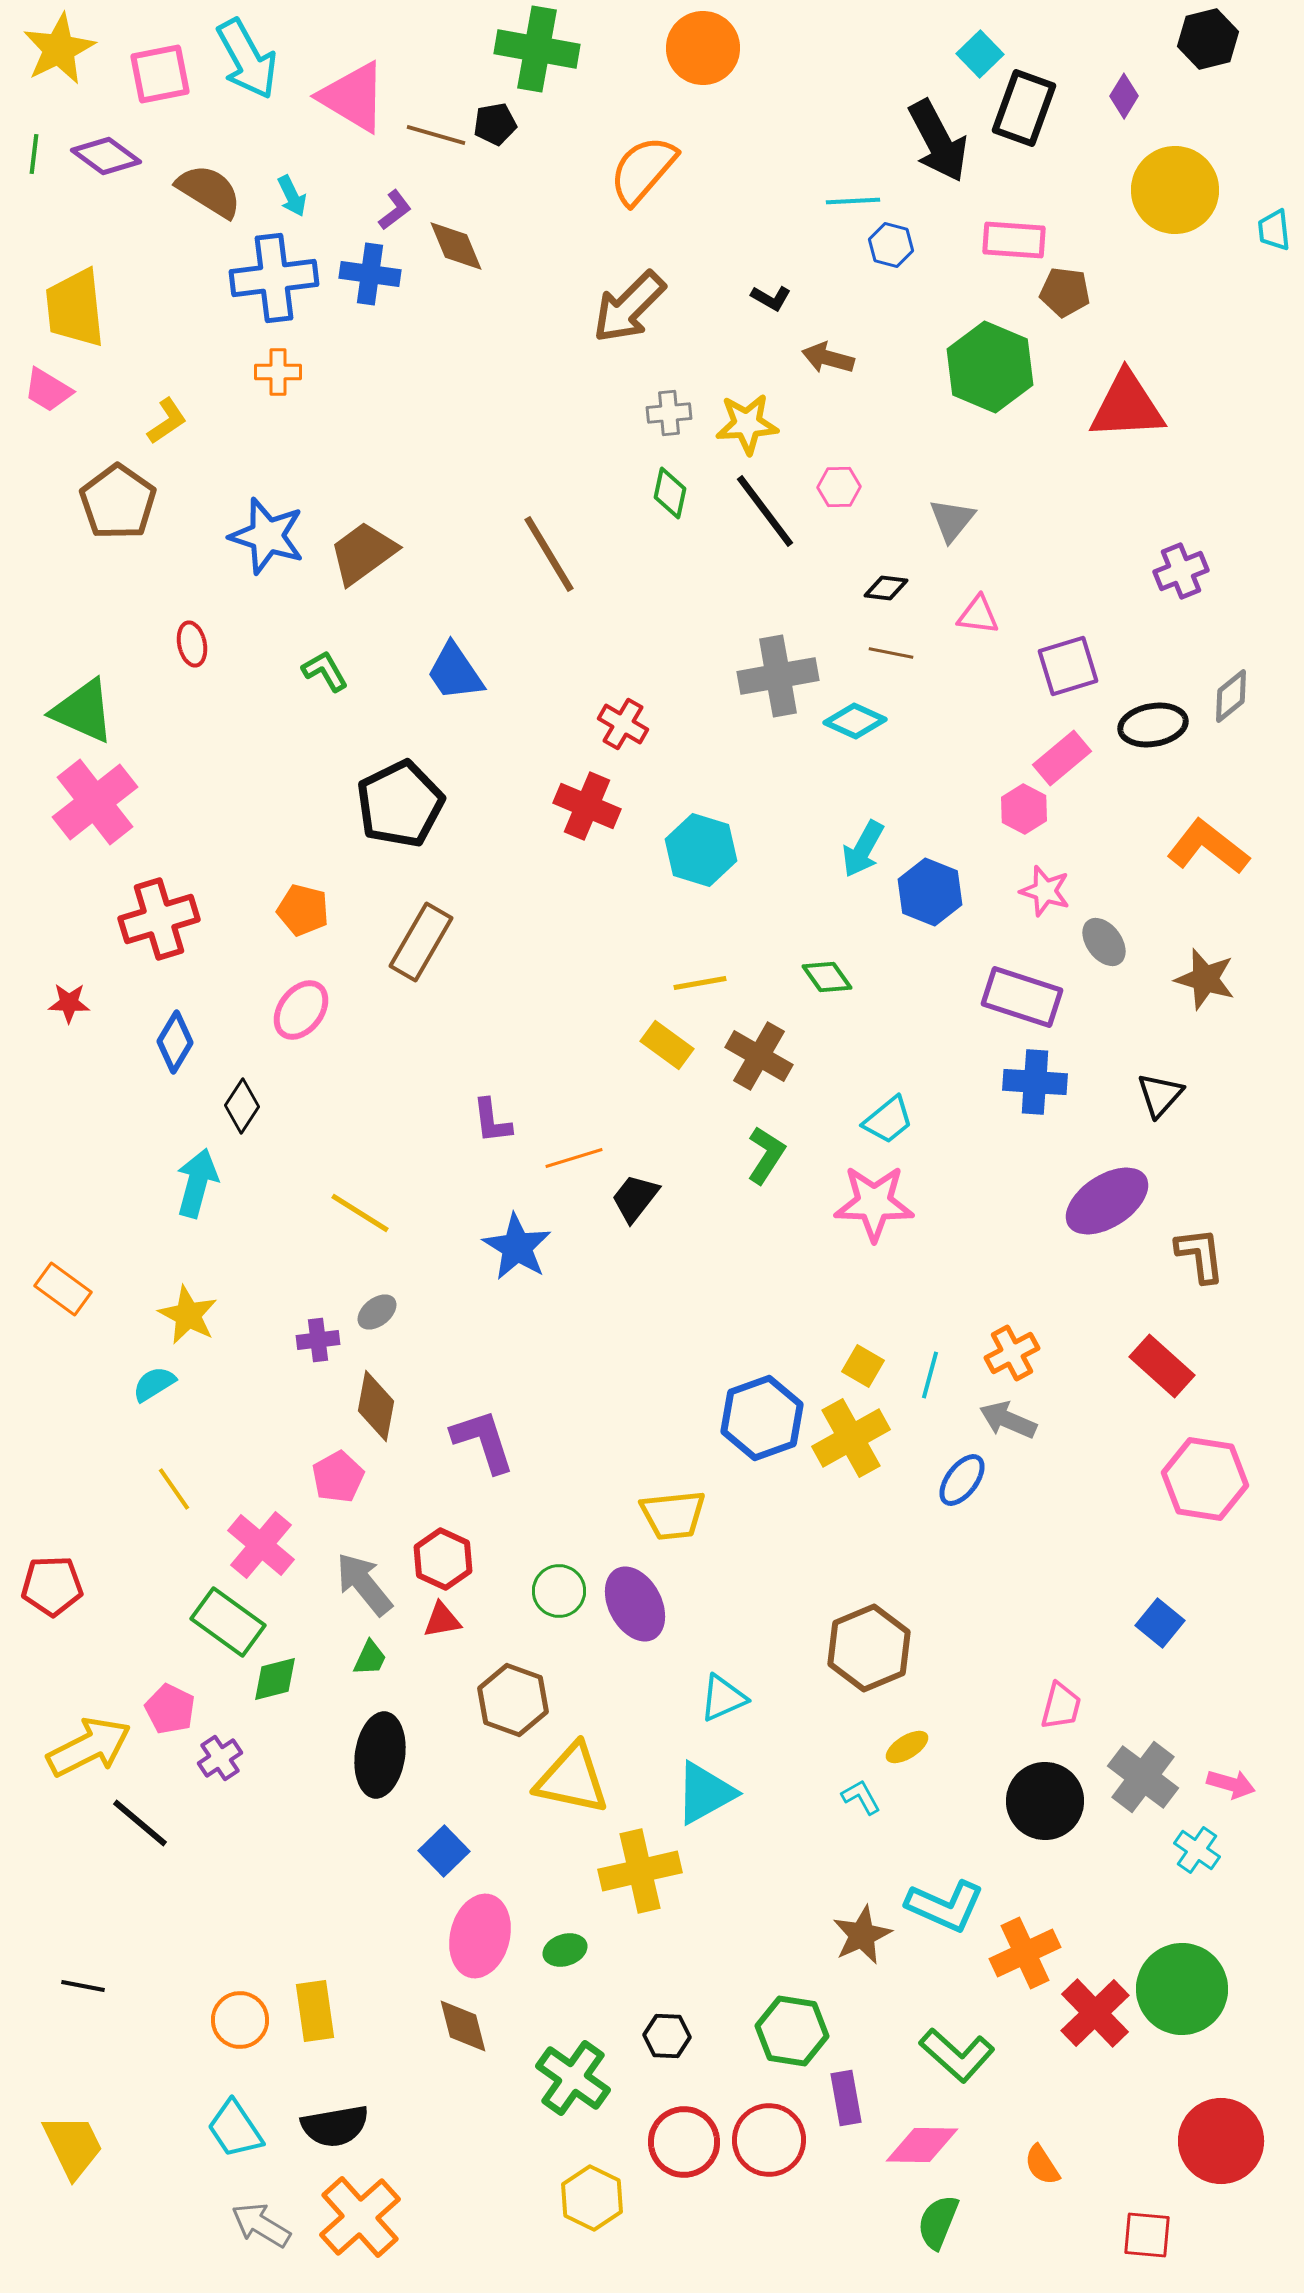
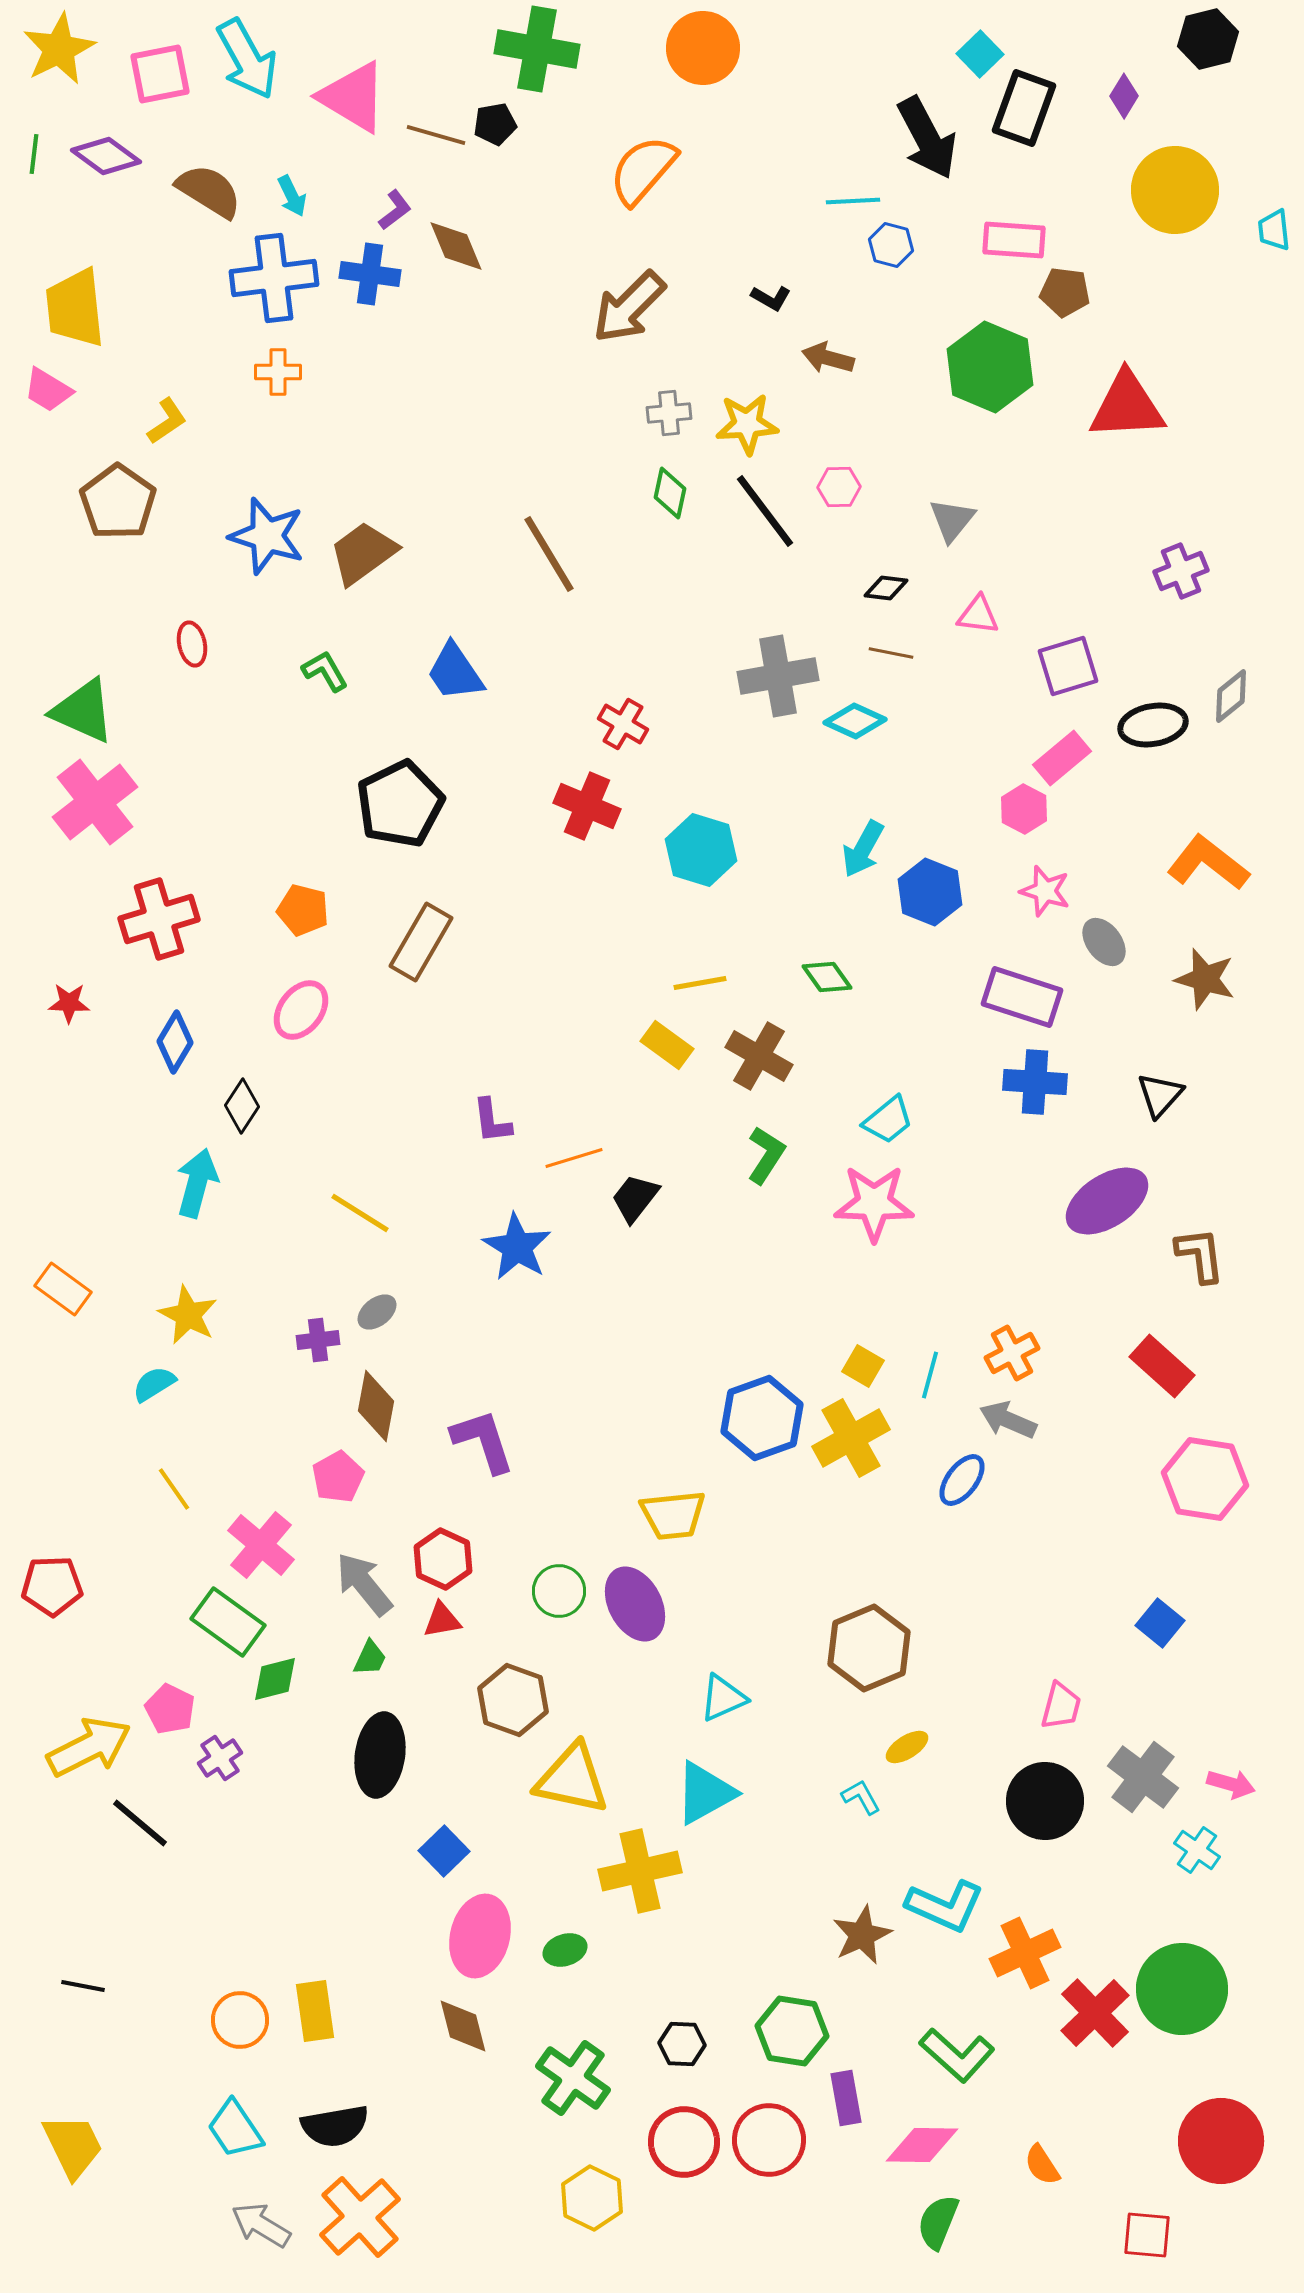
black arrow at (938, 141): moved 11 px left, 3 px up
orange L-shape at (1208, 847): moved 16 px down
black hexagon at (667, 2036): moved 15 px right, 8 px down
